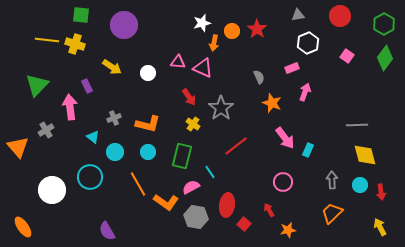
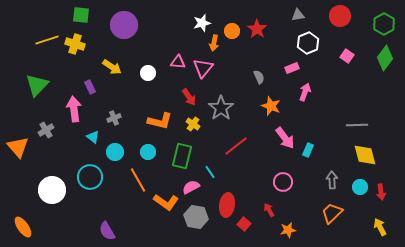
yellow line at (47, 40): rotated 25 degrees counterclockwise
pink triangle at (203, 68): rotated 45 degrees clockwise
purple rectangle at (87, 86): moved 3 px right, 1 px down
orange star at (272, 103): moved 1 px left, 3 px down
pink arrow at (70, 107): moved 4 px right, 2 px down
orange L-shape at (148, 124): moved 12 px right, 3 px up
orange line at (138, 184): moved 4 px up
cyan circle at (360, 185): moved 2 px down
